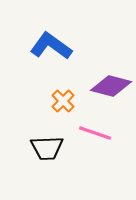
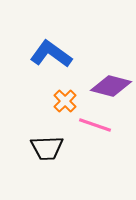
blue L-shape: moved 8 px down
orange cross: moved 2 px right
pink line: moved 8 px up
